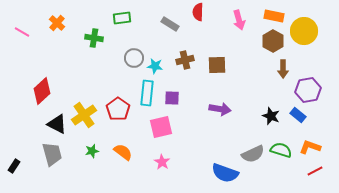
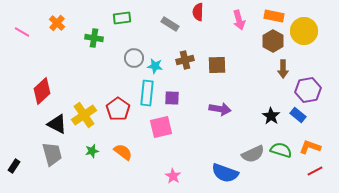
black star: rotated 12 degrees clockwise
pink star: moved 11 px right, 14 px down
